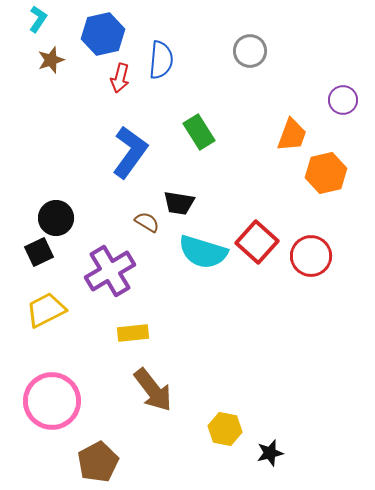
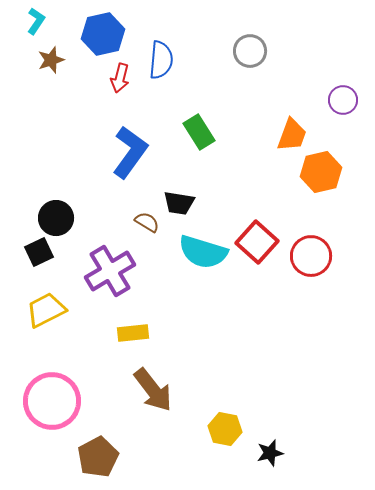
cyan L-shape: moved 2 px left, 2 px down
orange hexagon: moved 5 px left, 1 px up
brown pentagon: moved 5 px up
